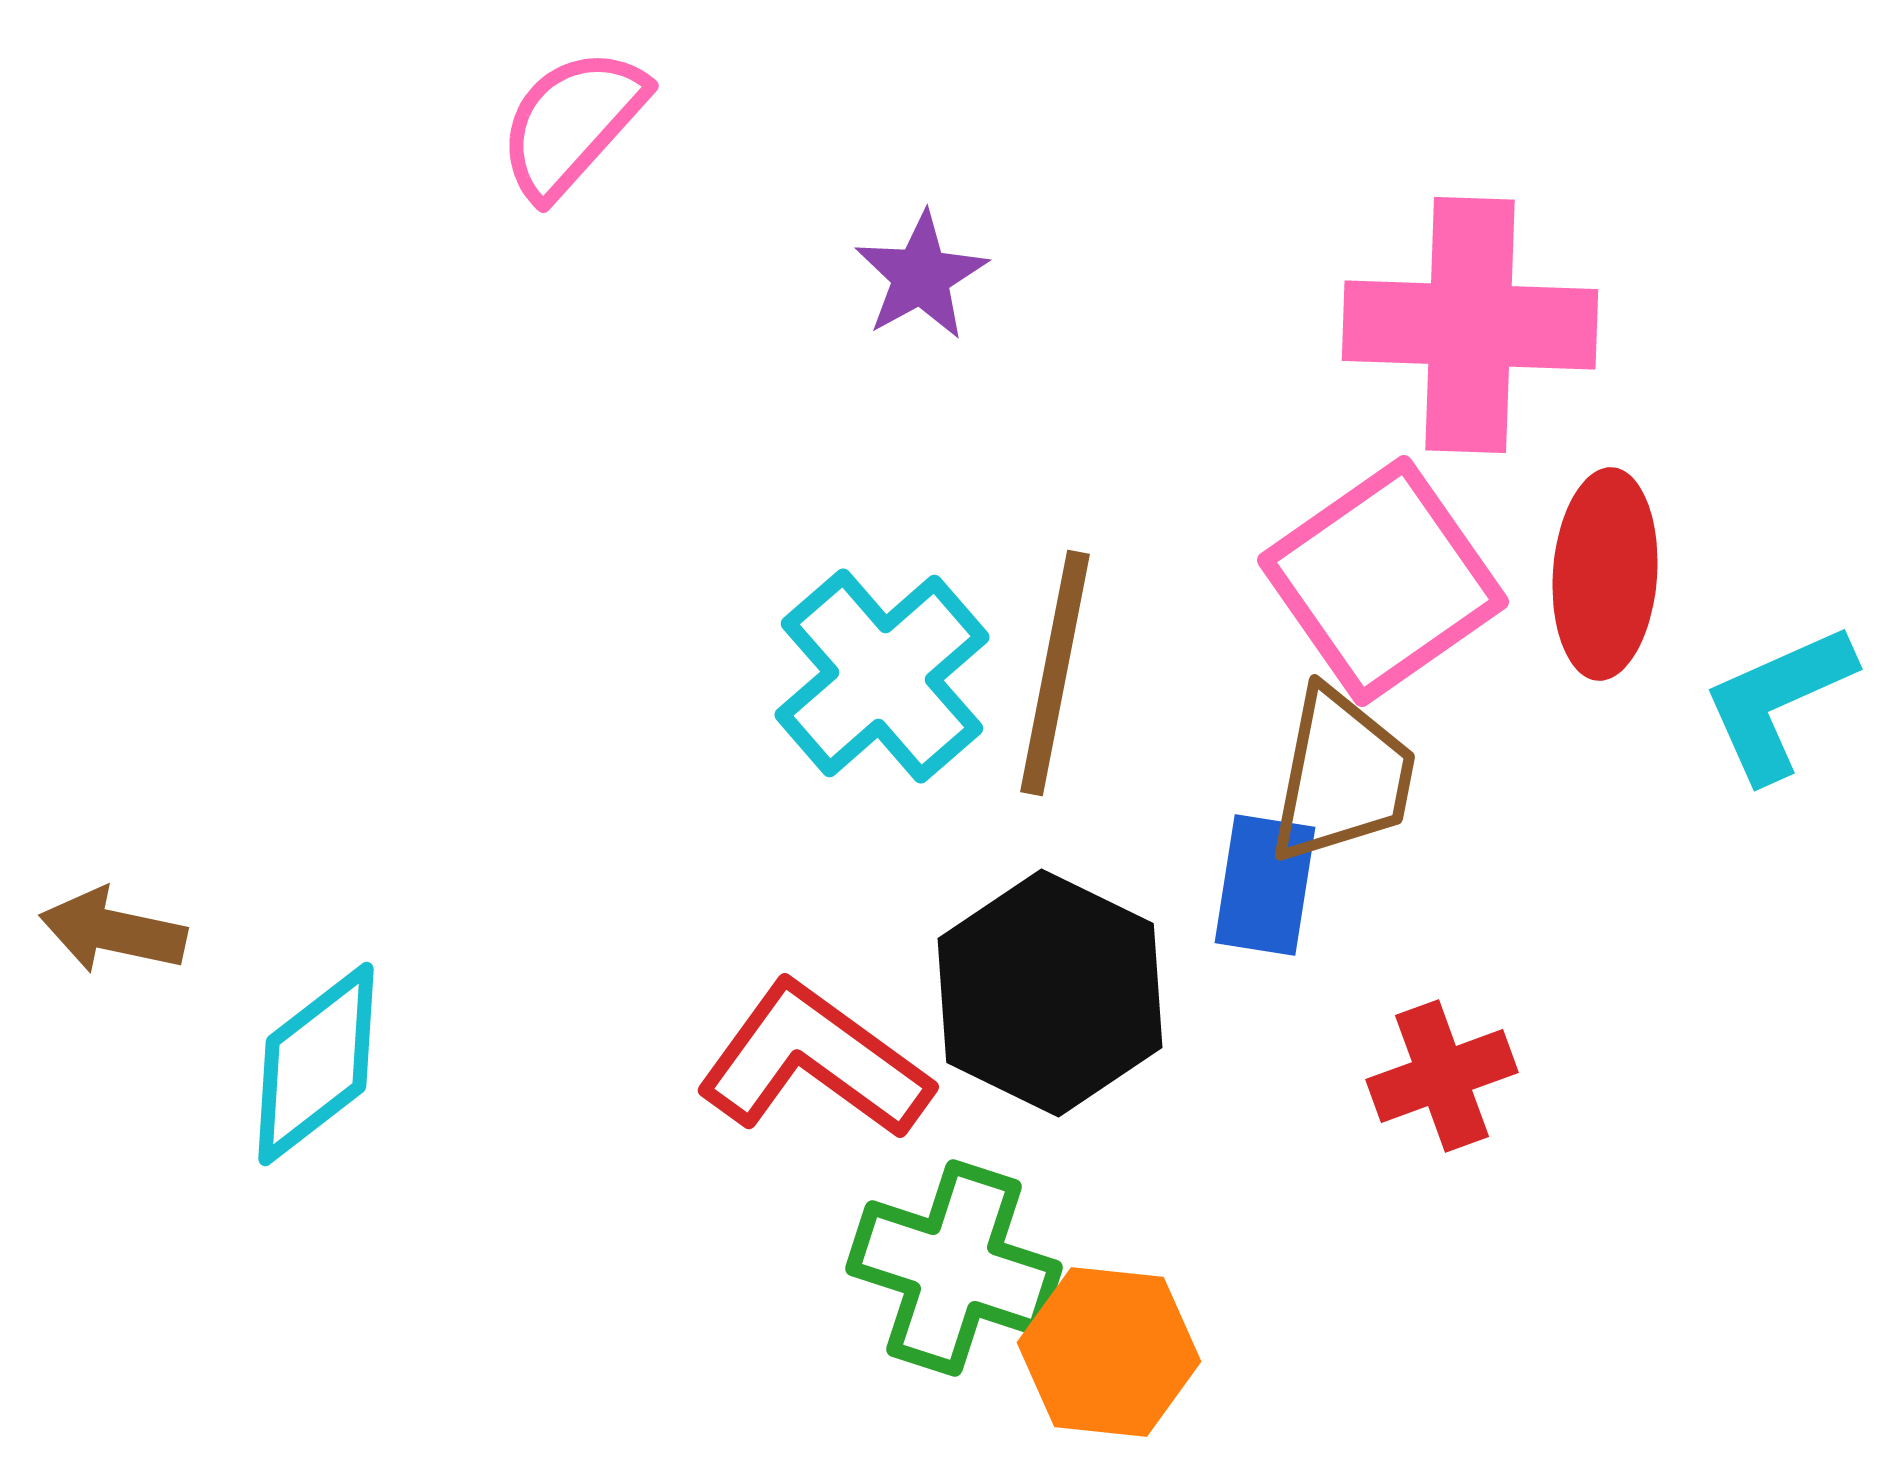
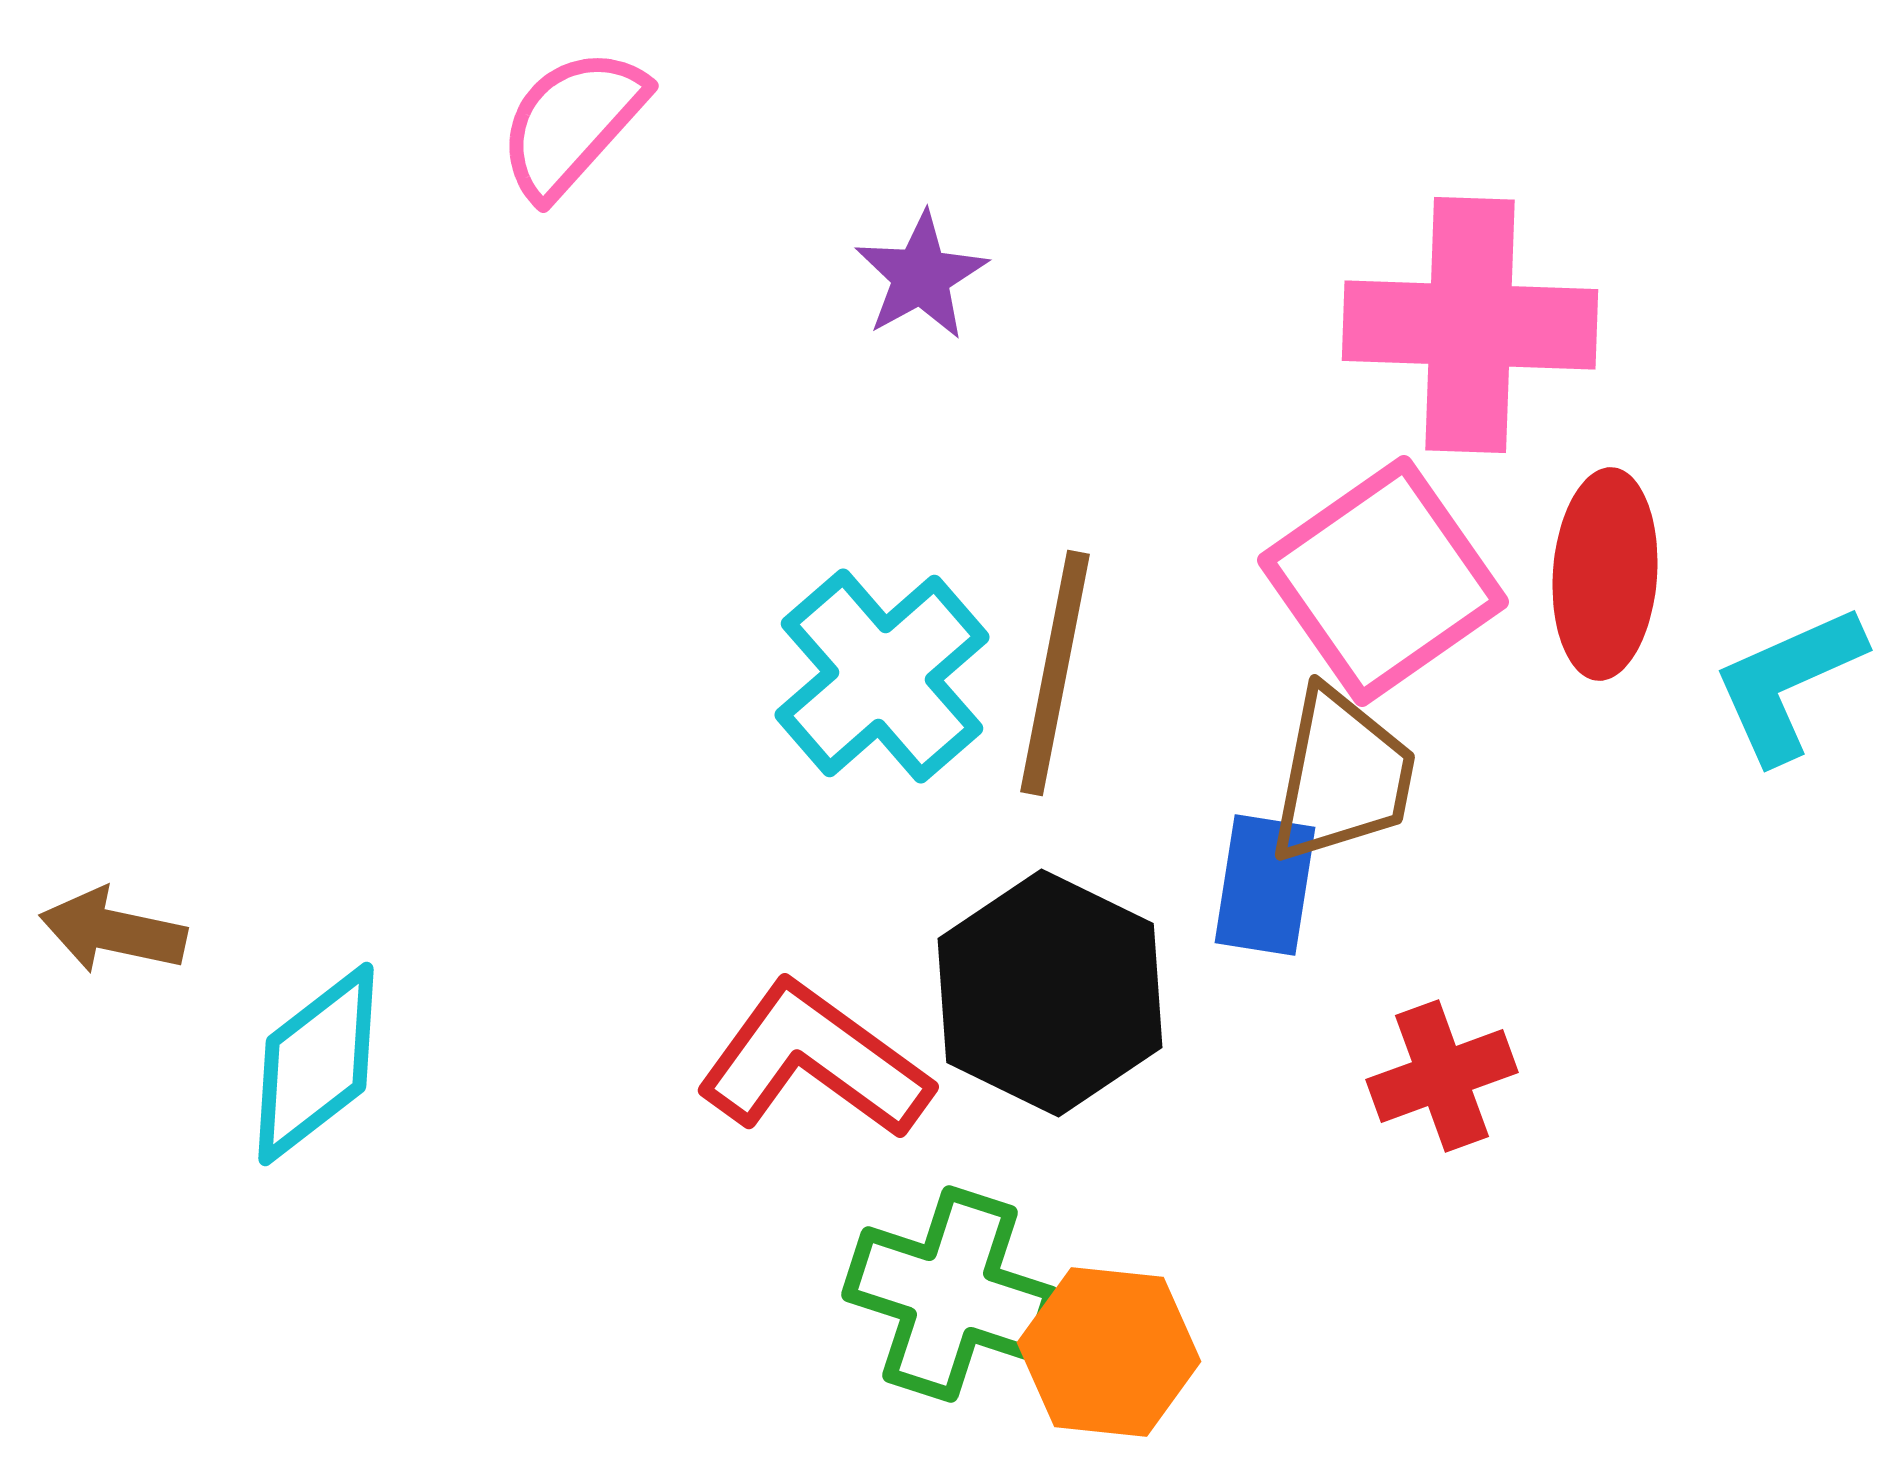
cyan L-shape: moved 10 px right, 19 px up
green cross: moved 4 px left, 26 px down
